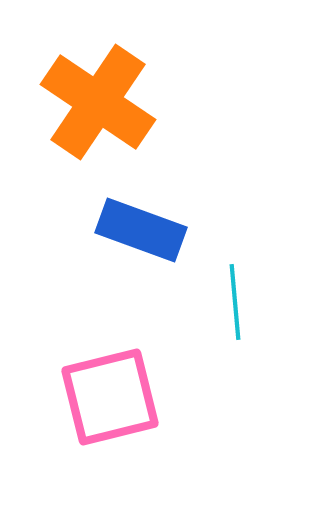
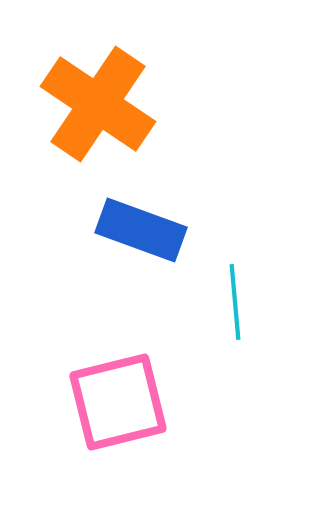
orange cross: moved 2 px down
pink square: moved 8 px right, 5 px down
